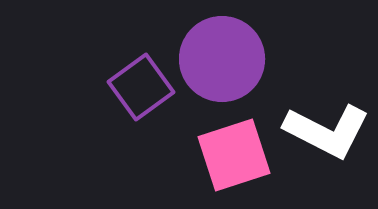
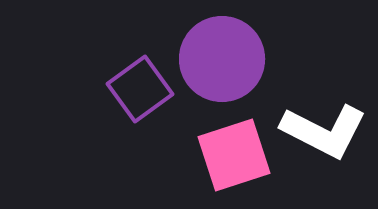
purple square: moved 1 px left, 2 px down
white L-shape: moved 3 px left
